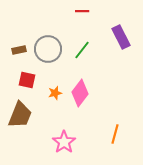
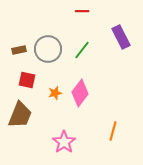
orange line: moved 2 px left, 3 px up
